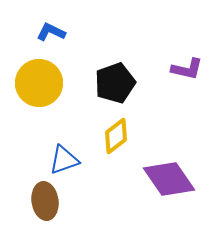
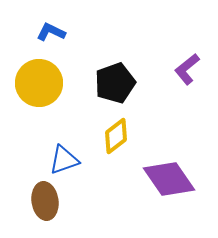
purple L-shape: rotated 128 degrees clockwise
